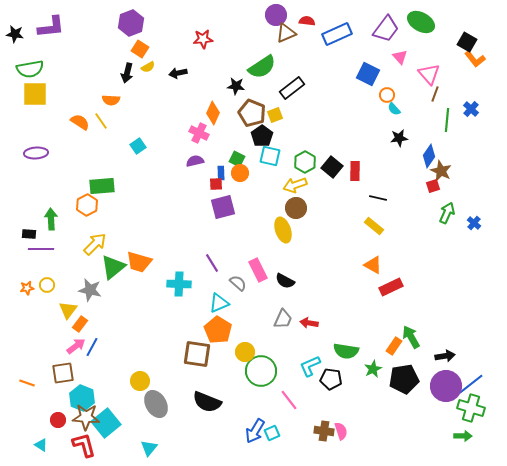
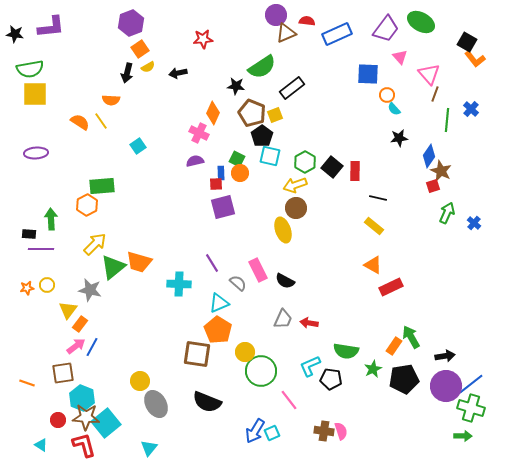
orange square at (140, 49): rotated 24 degrees clockwise
blue square at (368, 74): rotated 25 degrees counterclockwise
